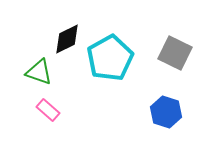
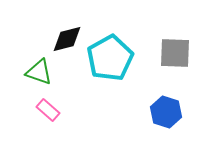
black diamond: rotated 12 degrees clockwise
gray square: rotated 24 degrees counterclockwise
